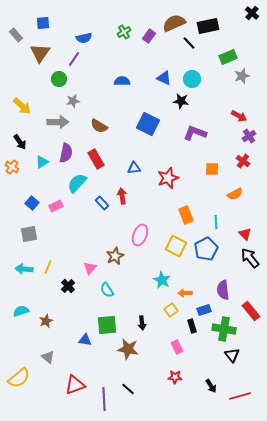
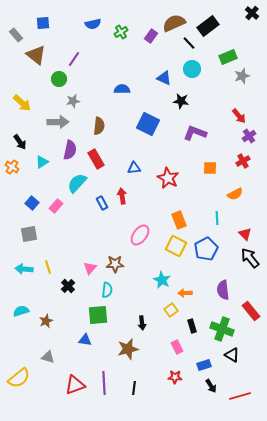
black rectangle at (208, 26): rotated 25 degrees counterclockwise
green cross at (124, 32): moved 3 px left
purple rectangle at (149, 36): moved 2 px right
blue semicircle at (84, 38): moved 9 px right, 14 px up
brown triangle at (40, 53): moved 4 px left, 2 px down; rotated 25 degrees counterclockwise
cyan circle at (192, 79): moved 10 px up
blue semicircle at (122, 81): moved 8 px down
yellow arrow at (22, 106): moved 3 px up
red arrow at (239, 116): rotated 21 degrees clockwise
brown semicircle at (99, 126): rotated 114 degrees counterclockwise
purple semicircle at (66, 153): moved 4 px right, 3 px up
red cross at (243, 161): rotated 24 degrees clockwise
orange square at (212, 169): moved 2 px left, 1 px up
red star at (168, 178): rotated 25 degrees counterclockwise
blue rectangle at (102, 203): rotated 16 degrees clockwise
pink rectangle at (56, 206): rotated 24 degrees counterclockwise
orange rectangle at (186, 215): moved 7 px left, 5 px down
cyan line at (216, 222): moved 1 px right, 4 px up
pink ellipse at (140, 235): rotated 15 degrees clockwise
brown star at (115, 256): moved 8 px down; rotated 24 degrees clockwise
yellow line at (48, 267): rotated 40 degrees counterclockwise
cyan semicircle at (107, 290): rotated 140 degrees counterclockwise
blue rectangle at (204, 310): moved 55 px down
green square at (107, 325): moved 9 px left, 10 px up
green cross at (224, 329): moved 2 px left; rotated 10 degrees clockwise
brown star at (128, 349): rotated 25 degrees counterclockwise
black triangle at (232, 355): rotated 21 degrees counterclockwise
gray triangle at (48, 357): rotated 24 degrees counterclockwise
black line at (128, 389): moved 6 px right, 1 px up; rotated 56 degrees clockwise
purple line at (104, 399): moved 16 px up
